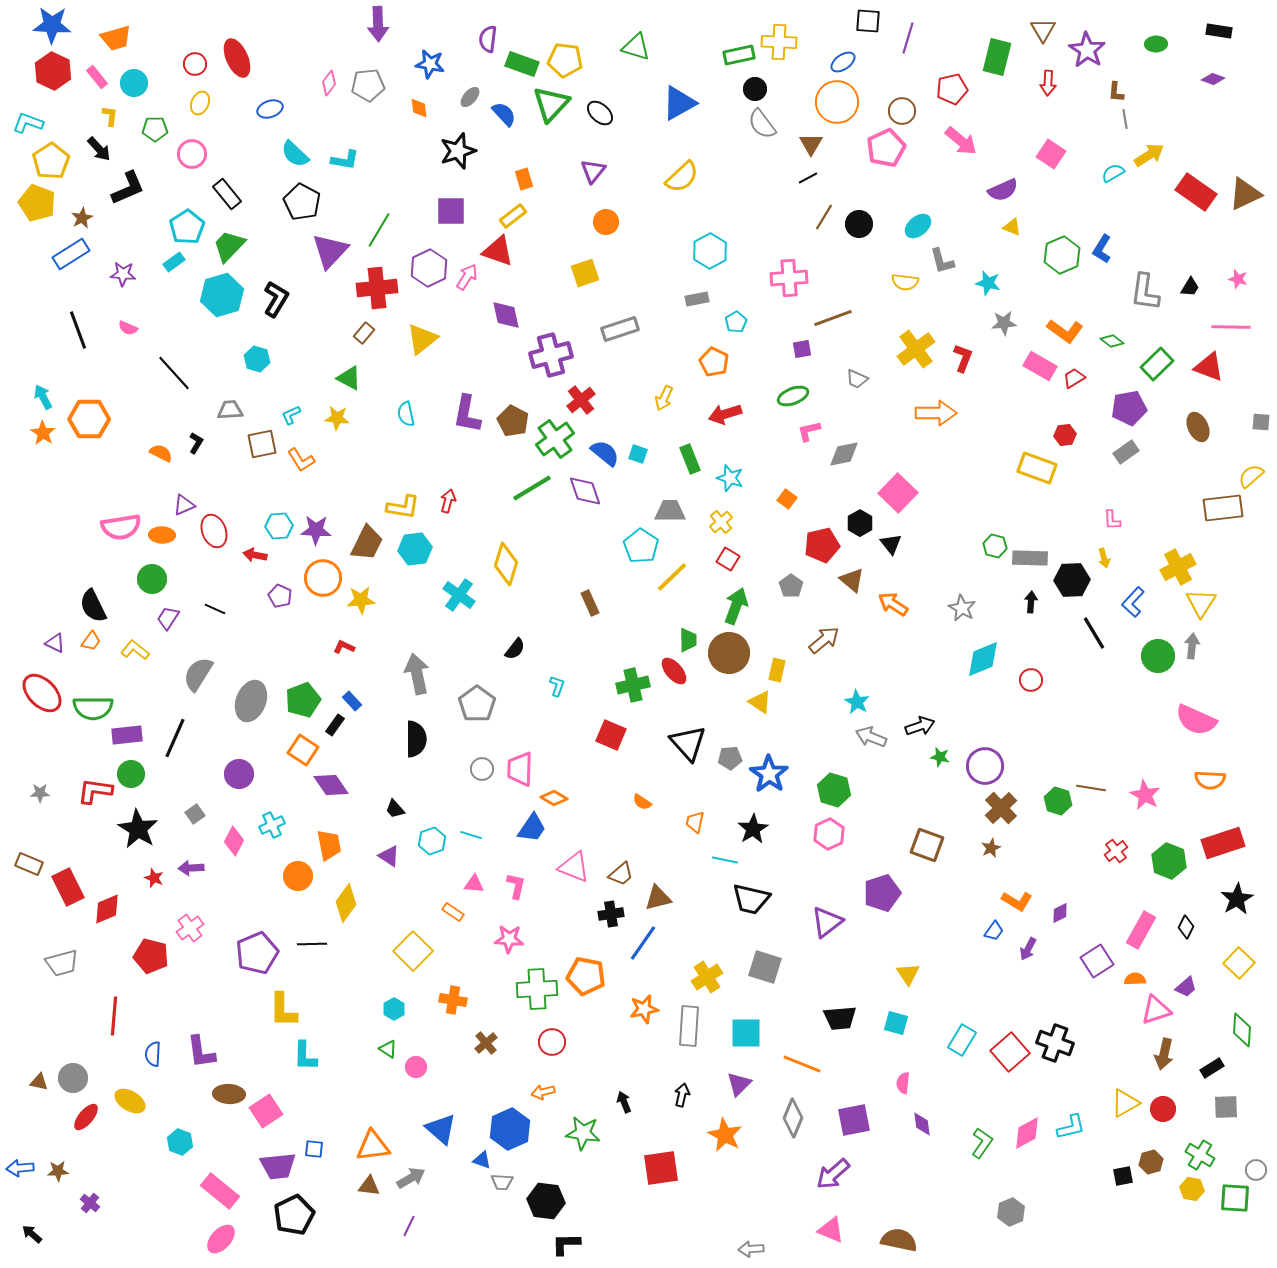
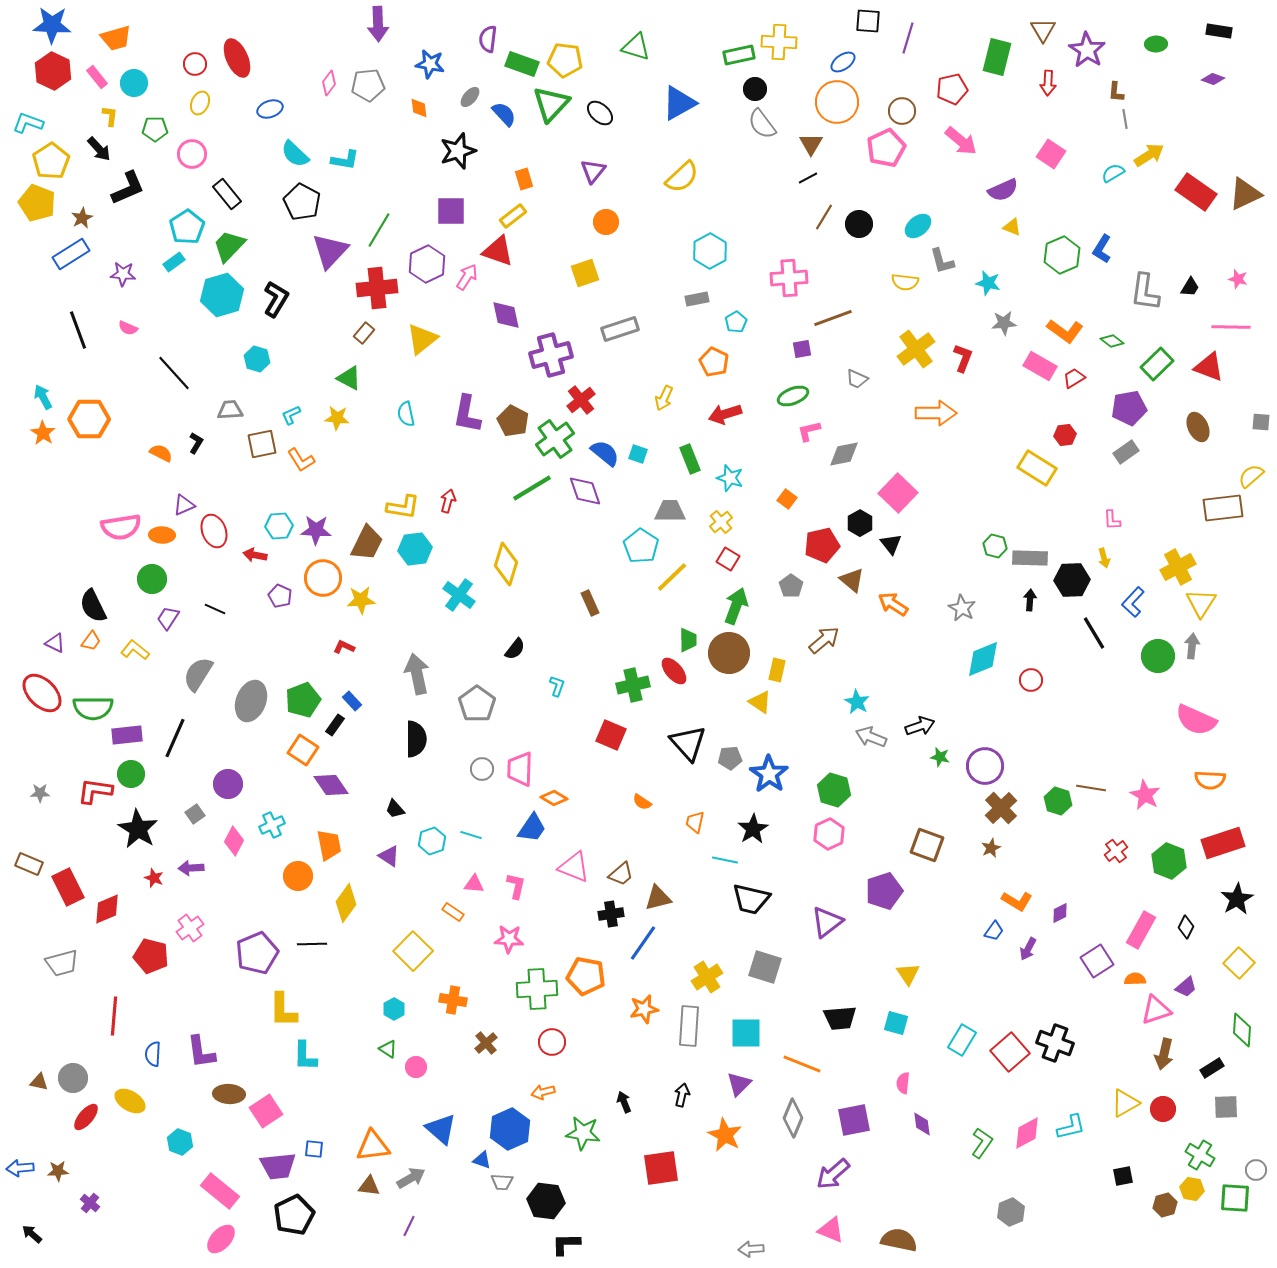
purple hexagon at (429, 268): moved 2 px left, 4 px up
yellow rectangle at (1037, 468): rotated 12 degrees clockwise
black arrow at (1031, 602): moved 1 px left, 2 px up
purple circle at (239, 774): moved 11 px left, 10 px down
purple pentagon at (882, 893): moved 2 px right, 2 px up
brown hexagon at (1151, 1162): moved 14 px right, 43 px down
